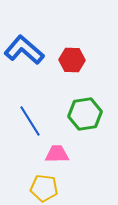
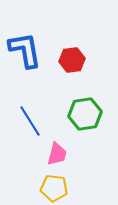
blue L-shape: moved 1 px right; rotated 39 degrees clockwise
red hexagon: rotated 10 degrees counterclockwise
pink trapezoid: rotated 105 degrees clockwise
yellow pentagon: moved 10 px right
